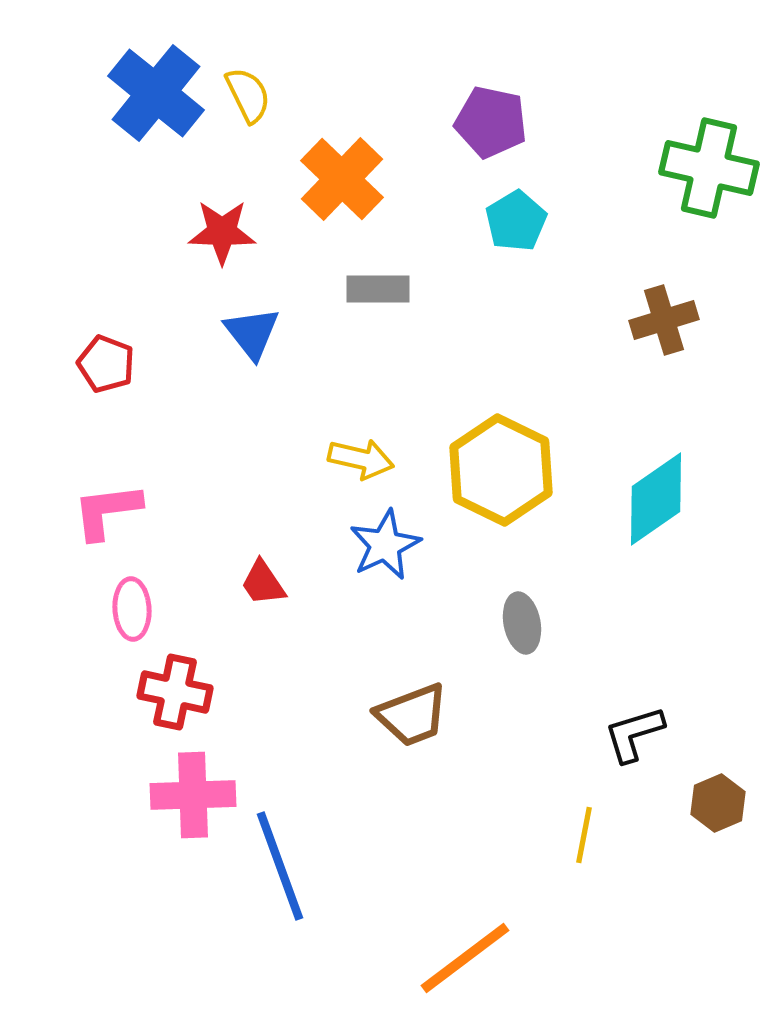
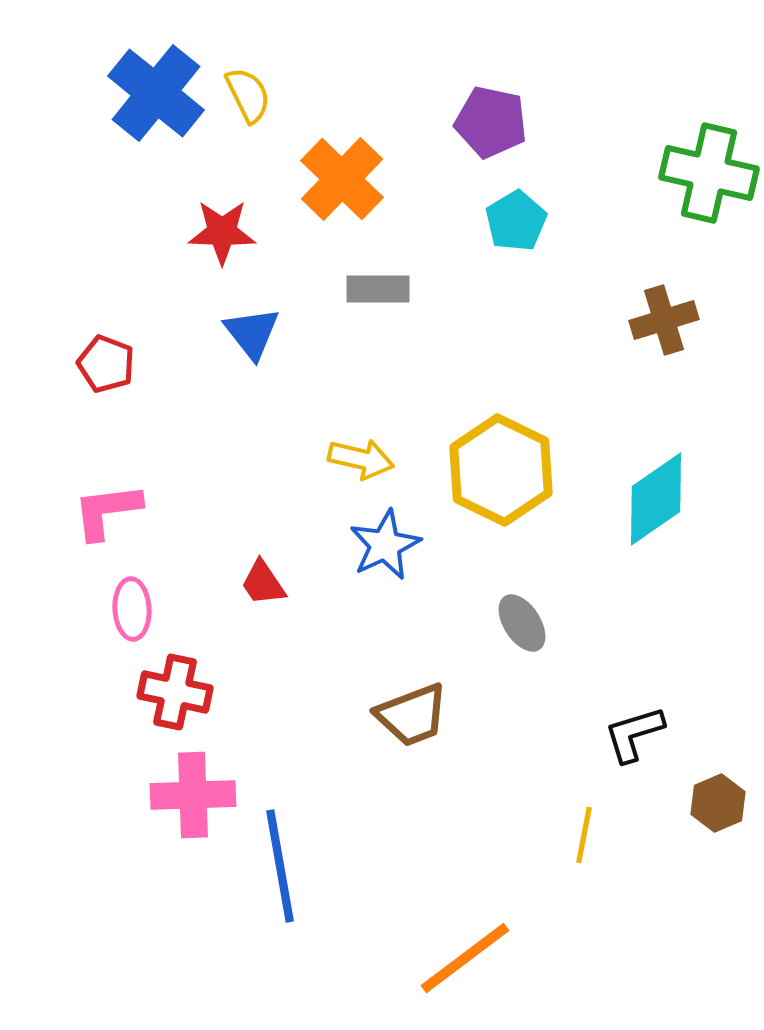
green cross: moved 5 px down
gray ellipse: rotated 22 degrees counterclockwise
blue line: rotated 10 degrees clockwise
